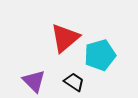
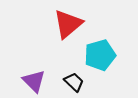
red triangle: moved 3 px right, 14 px up
black trapezoid: rotated 10 degrees clockwise
